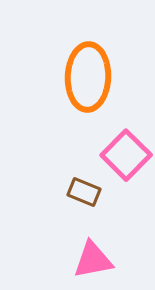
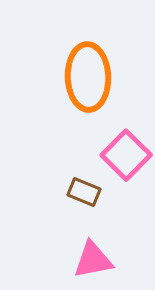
orange ellipse: rotated 4 degrees counterclockwise
